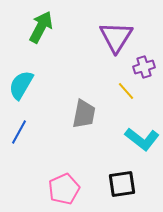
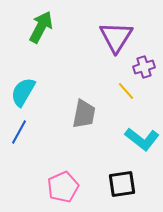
cyan semicircle: moved 2 px right, 7 px down
pink pentagon: moved 1 px left, 2 px up
